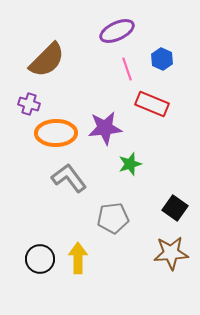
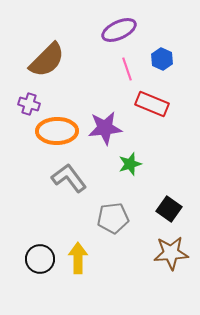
purple ellipse: moved 2 px right, 1 px up
orange ellipse: moved 1 px right, 2 px up
black square: moved 6 px left, 1 px down
